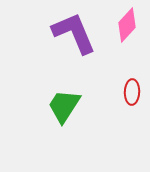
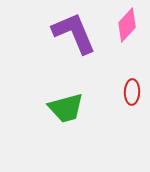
green trapezoid: moved 2 px right, 2 px down; rotated 138 degrees counterclockwise
